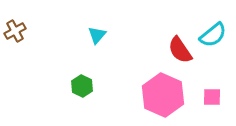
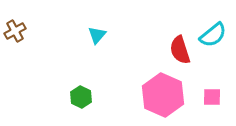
red semicircle: rotated 16 degrees clockwise
green hexagon: moved 1 px left, 11 px down
